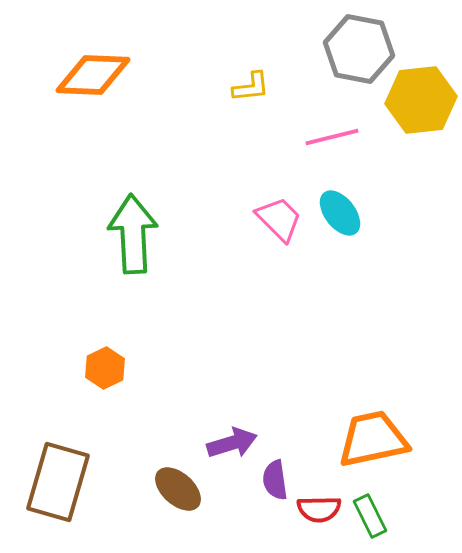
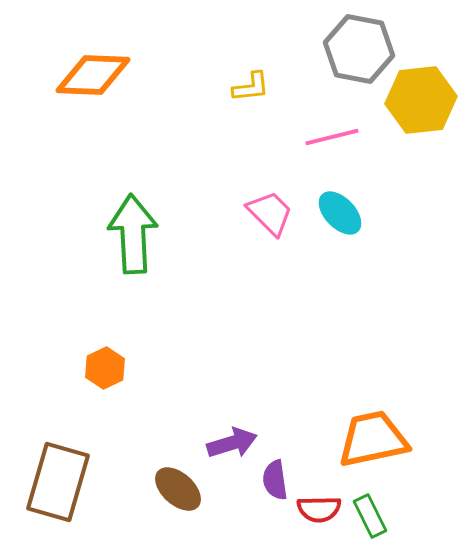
cyan ellipse: rotated 6 degrees counterclockwise
pink trapezoid: moved 9 px left, 6 px up
